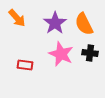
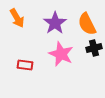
orange arrow: rotated 12 degrees clockwise
orange semicircle: moved 3 px right
black cross: moved 4 px right, 5 px up; rotated 21 degrees counterclockwise
